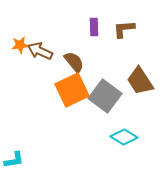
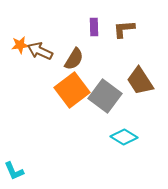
brown semicircle: moved 3 px up; rotated 70 degrees clockwise
orange square: rotated 12 degrees counterclockwise
cyan L-shape: moved 11 px down; rotated 75 degrees clockwise
